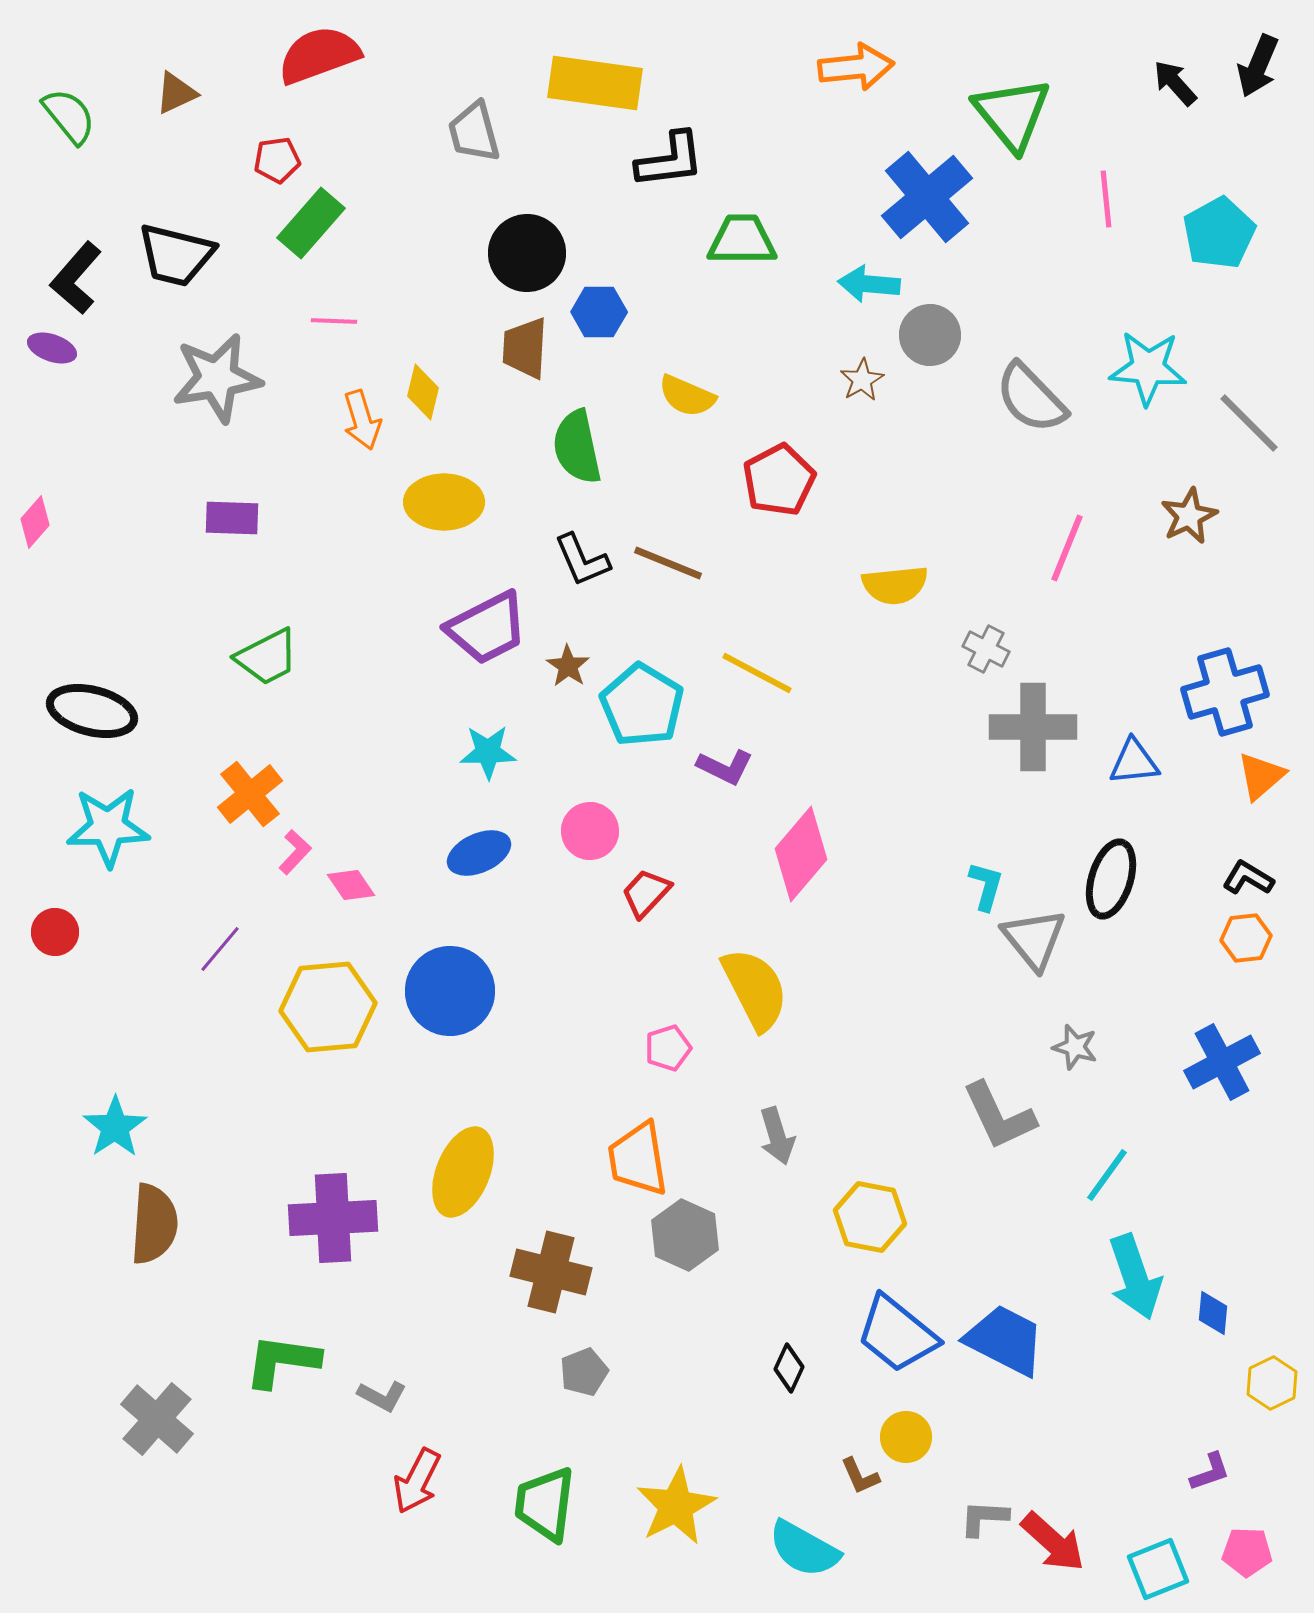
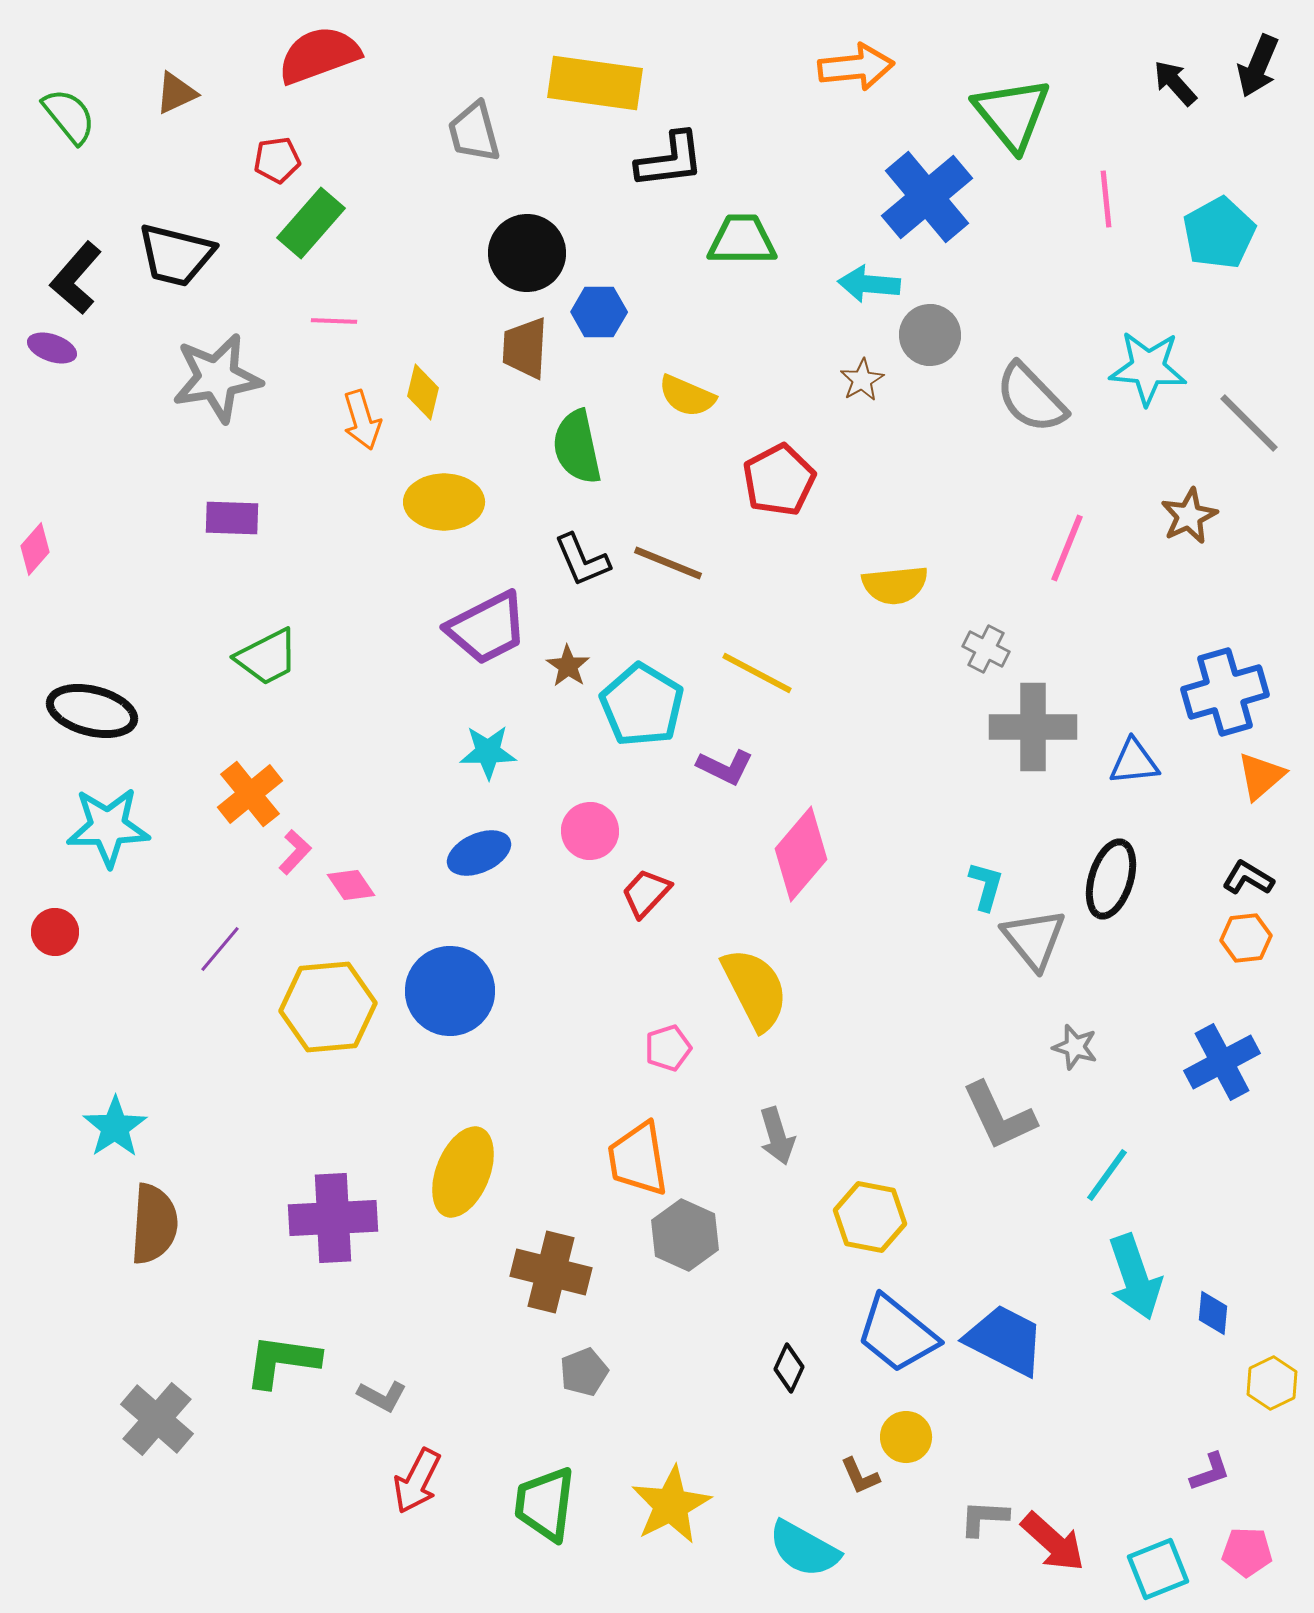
pink diamond at (35, 522): moved 27 px down
yellow star at (676, 1506): moved 5 px left, 1 px up
